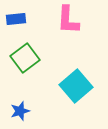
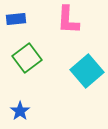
green square: moved 2 px right
cyan square: moved 11 px right, 15 px up
blue star: rotated 18 degrees counterclockwise
